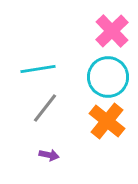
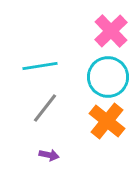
pink cross: moved 1 px left
cyan line: moved 2 px right, 3 px up
